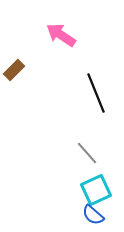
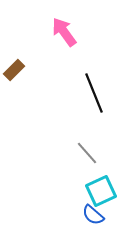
pink arrow: moved 3 px right, 3 px up; rotated 20 degrees clockwise
black line: moved 2 px left
cyan square: moved 5 px right, 1 px down
